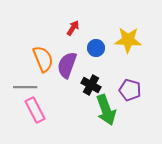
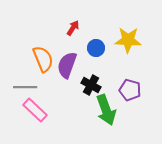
pink rectangle: rotated 20 degrees counterclockwise
